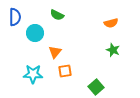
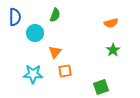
green semicircle: moved 2 px left; rotated 96 degrees counterclockwise
green star: rotated 16 degrees clockwise
green square: moved 5 px right; rotated 21 degrees clockwise
